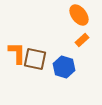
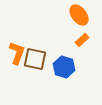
orange L-shape: rotated 20 degrees clockwise
